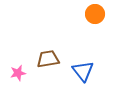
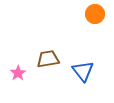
pink star: rotated 21 degrees counterclockwise
